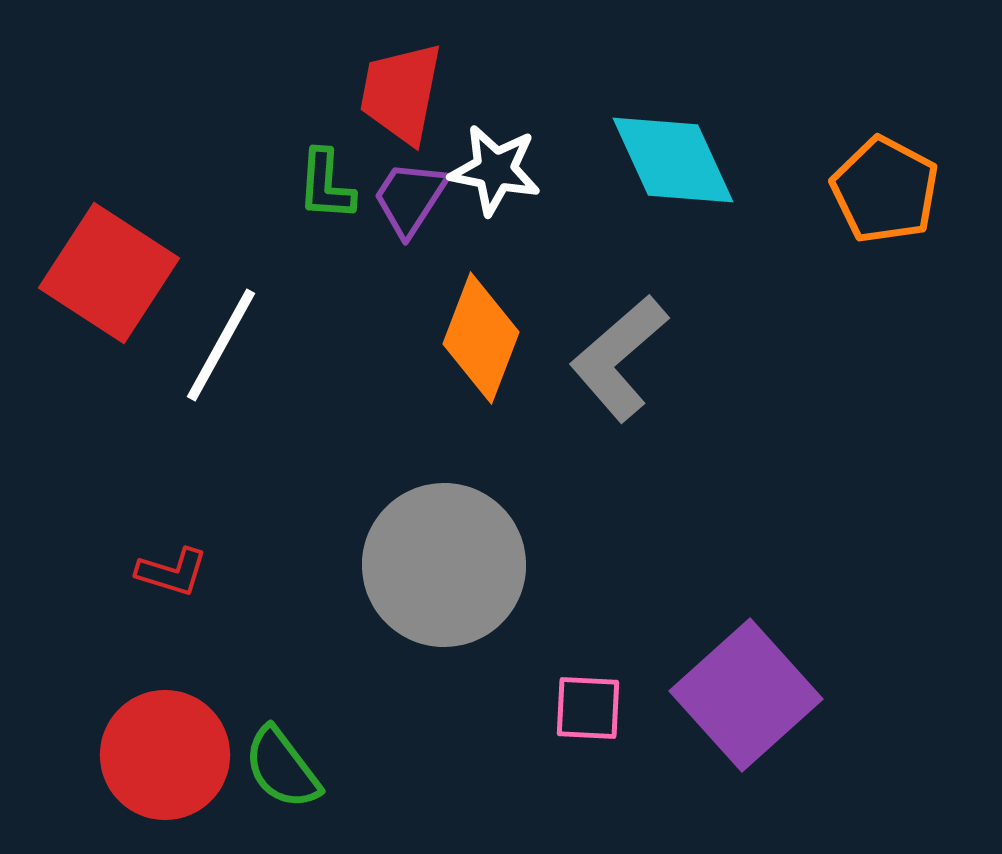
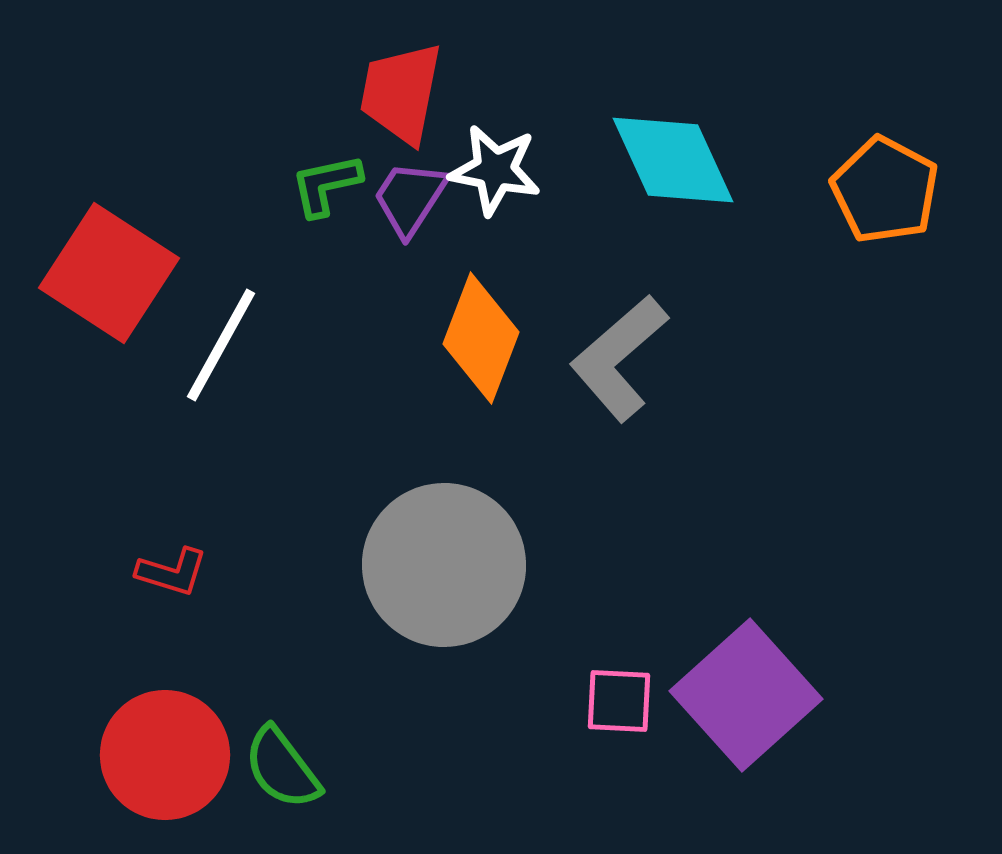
green L-shape: rotated 74 degrees clockwise
pink square: moved 31 px right, 7 px up
